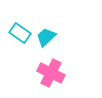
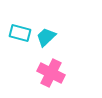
cyan rectangle: rotated 20 degrees counterclockwise
